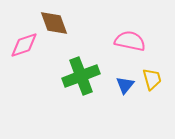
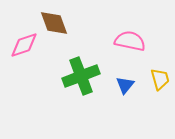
yellow trapezoid: moved 8 px right
